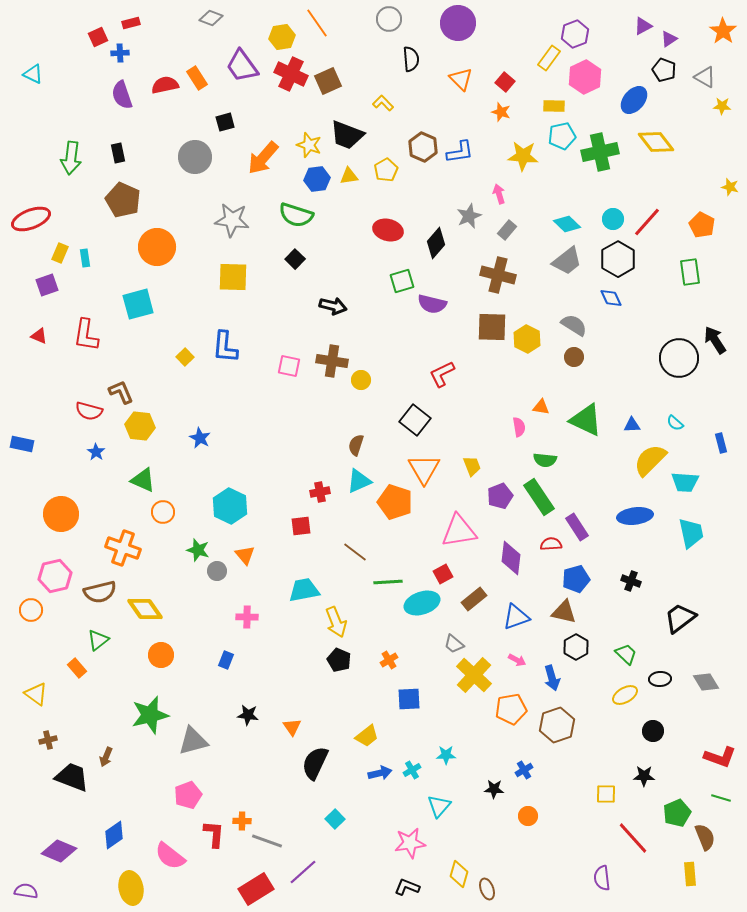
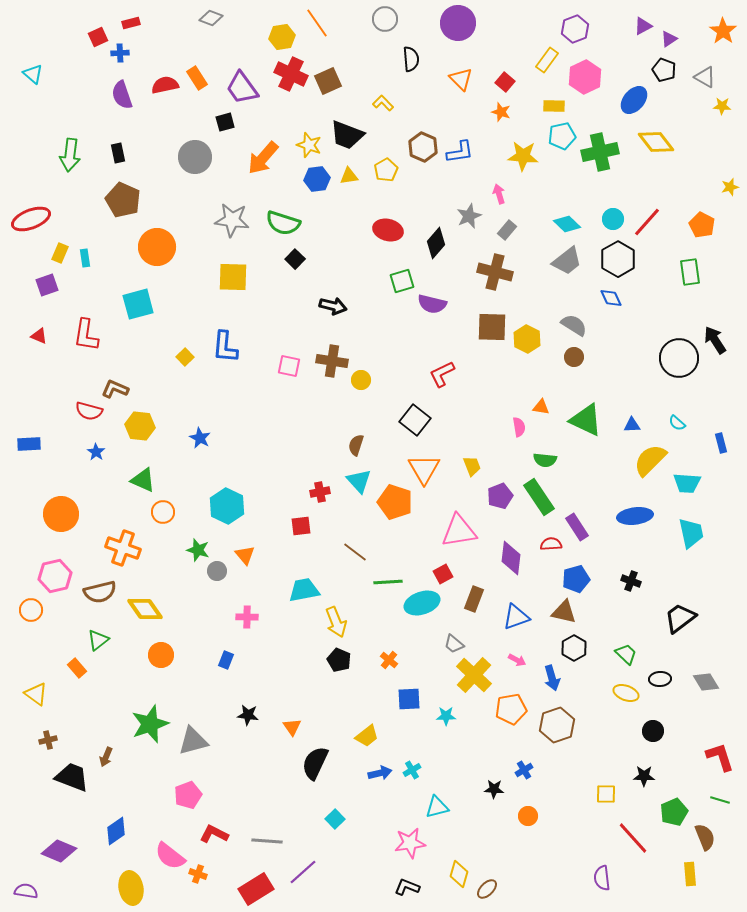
gray circle at (389, 19): moved 4 px left
purple hexagon at (575, 34): moved 5 px up
yellow rectangle at (549, 58): moved 2 px left, 2 px down
purple trapezoid at (242, 66): moved 22 px down
cyan triangle at (33, 74): rotated 15 degrees clockwise
green arrow at (71, 158): moved 1 px left, 3 px up
yellow star at (730, 187): rotated 30 degrees counterclockwise
green semicircle at (296, 215): moved 13 px left, 8 px down
brown cross at (498, 275): moved 3 px left, 3 px up
brown L-shape at (121, 392): moved 6 px left, 3 px up; rotated 44 degrees counterclockwise
cyan semicircle at (675, 423): moved 2 px right
blue rectangle at (22, 444): moved 7 px right; rotated 15 degrees counterclockwise
cyan triangle at (359, 481): rotated 48 degrees counterclockwise
cyan trapezoid at (685, 482): moved 2 px right, 1 px down
cyan hexagon at (230, 506): moved 3 px left
brown rectangle at (474, 599): rotated 30 degrees counterclockwise
black hexagon at (576, 647): moved 2 px left, 1 px down
orange cross at (389, 660): rotated 18 degrees counterclockwise
yellow ellipse at (625, 695): moved 1 px right, 2 px up; rotated 50 degrees clockwise
green star at (150, 715): moved 9 px down; rotated 6 degrees counterclockwise
cyan star at (446, 755): moved 39 px up
red L-shape at (720, 757): rotated 128 degrees counterclockwise
green line at (721, 798): moved 1 px left, 2 px down
cyan triangle at (439, 806): moved 2 px left, 1 px down; rotated 35 degrees clockwise
green pentagon at (677, 813): moved 3 px left, 1 px up
orange cross at (242, 821): moved 44 px left, 53 px down; rotated 18 degrees clockwise
red L-shape at (214, 834): rotated 68 degrees counterclockwise
blue diamond at (114, 835): moved 2 px right, 4 px up
gray line at (267, 841): rotated 16 degrees counterclockwise
brown ellipse at (487, 889): rotated 65 degrees clockwise
